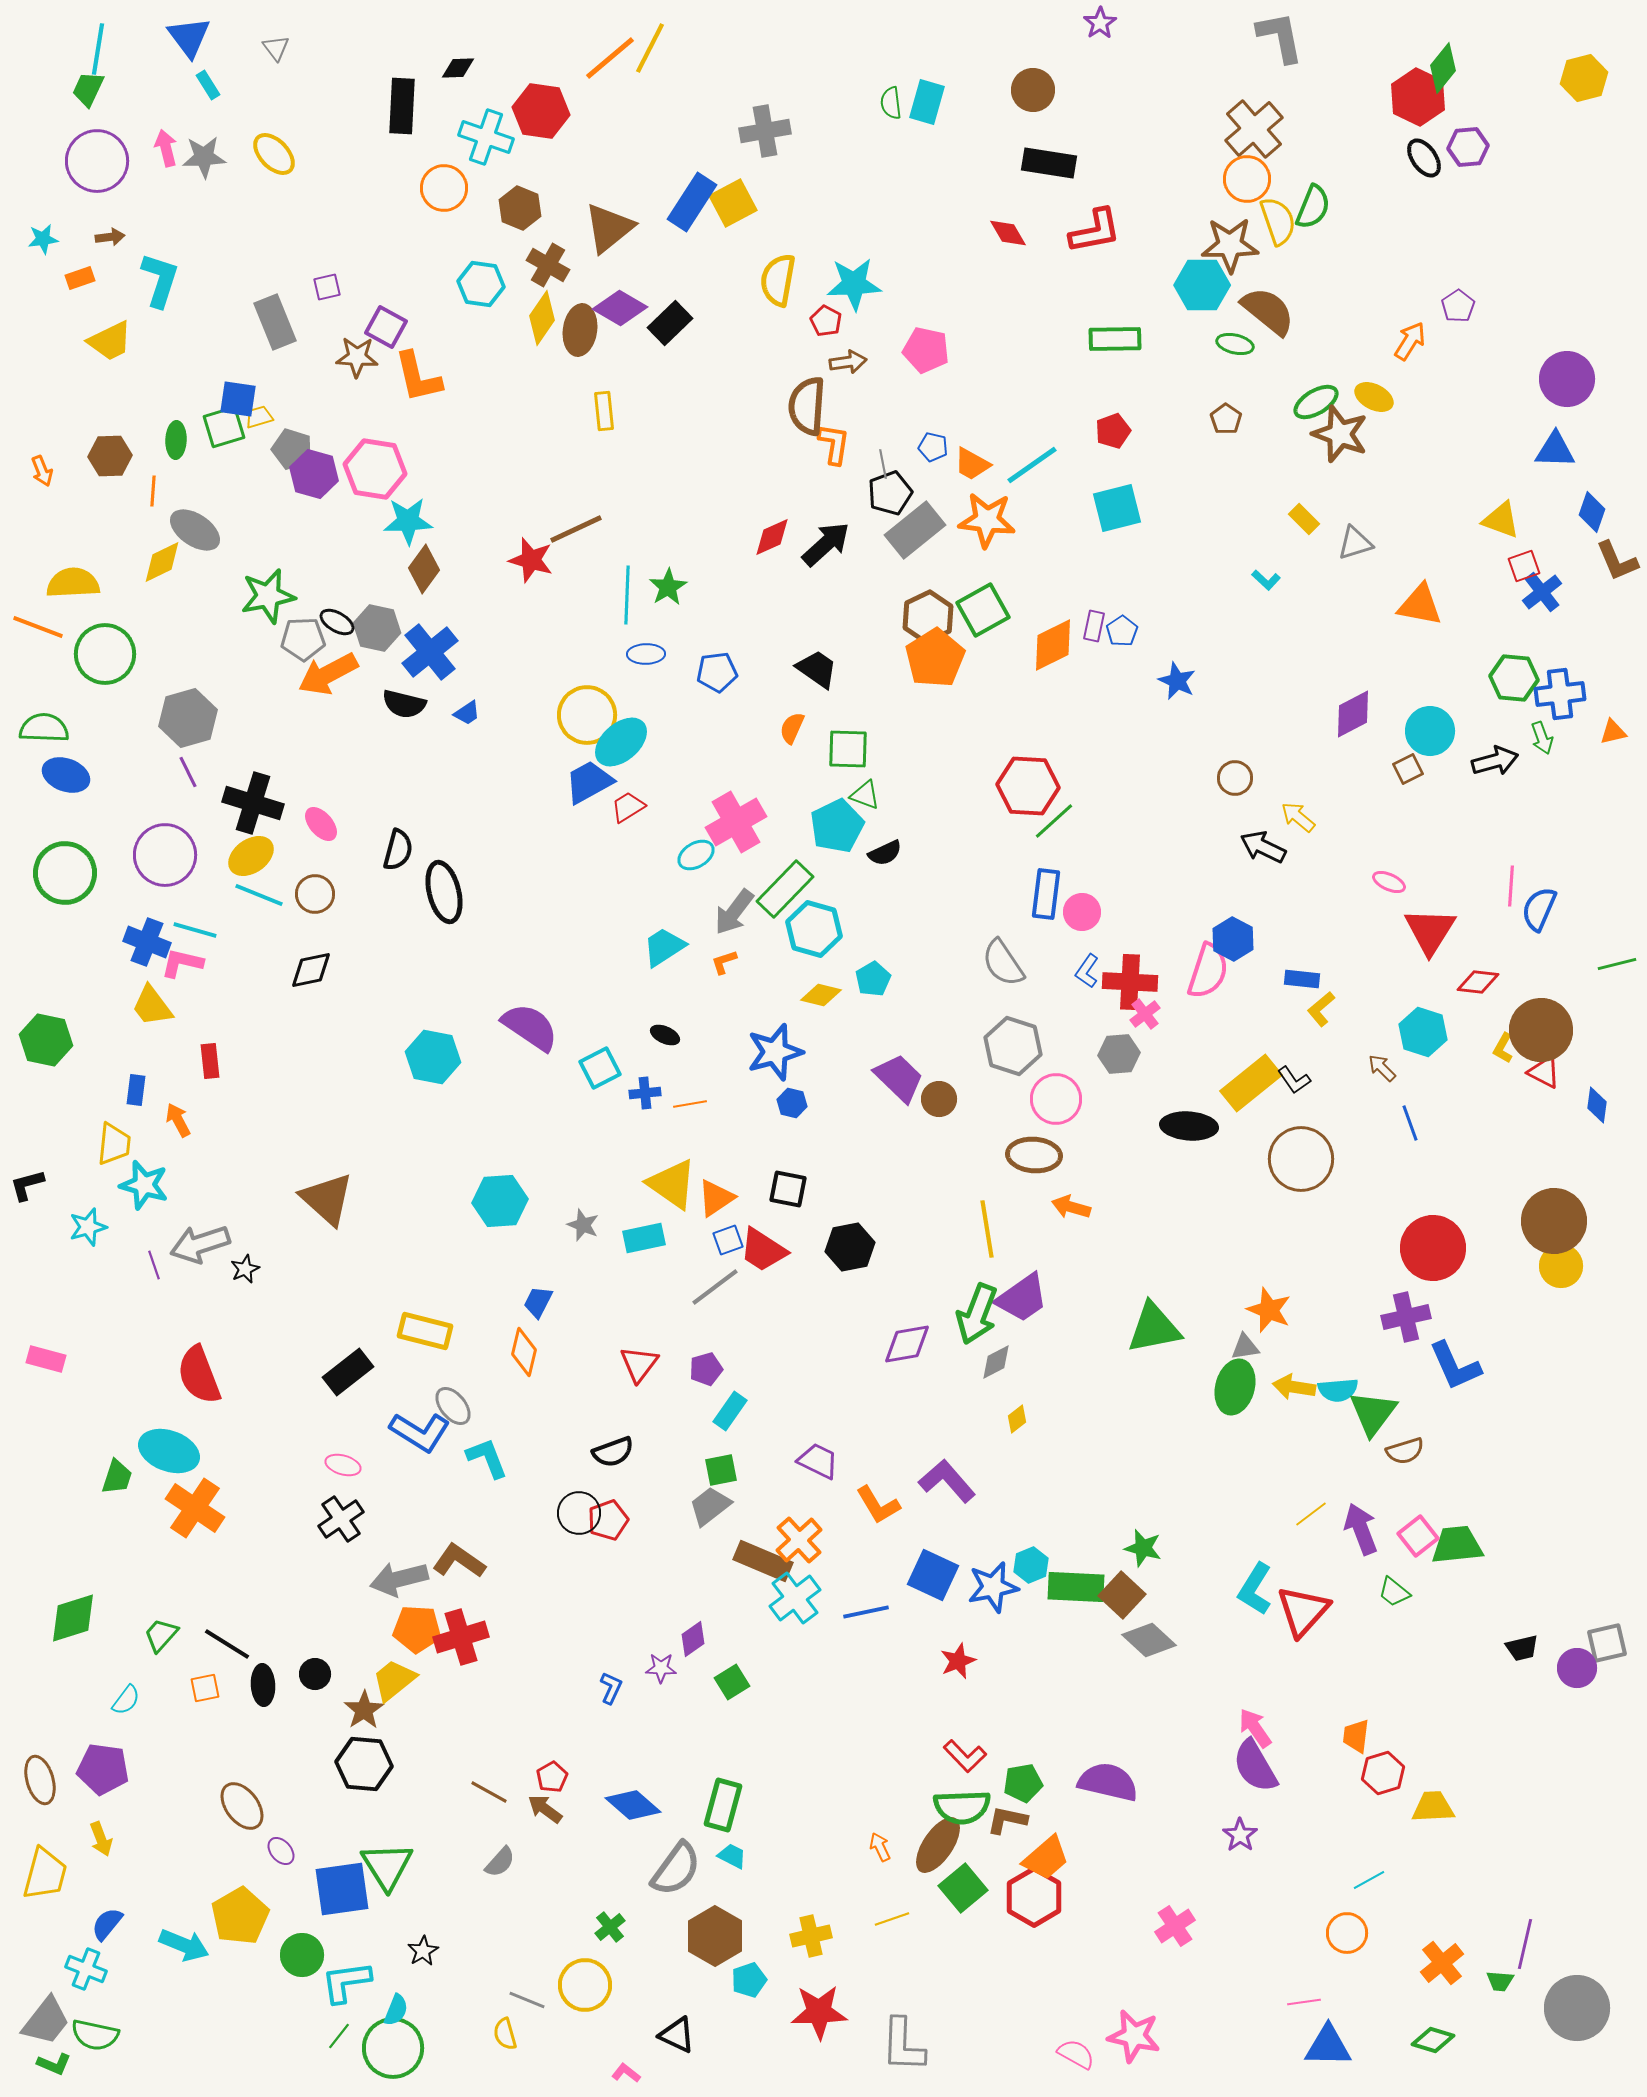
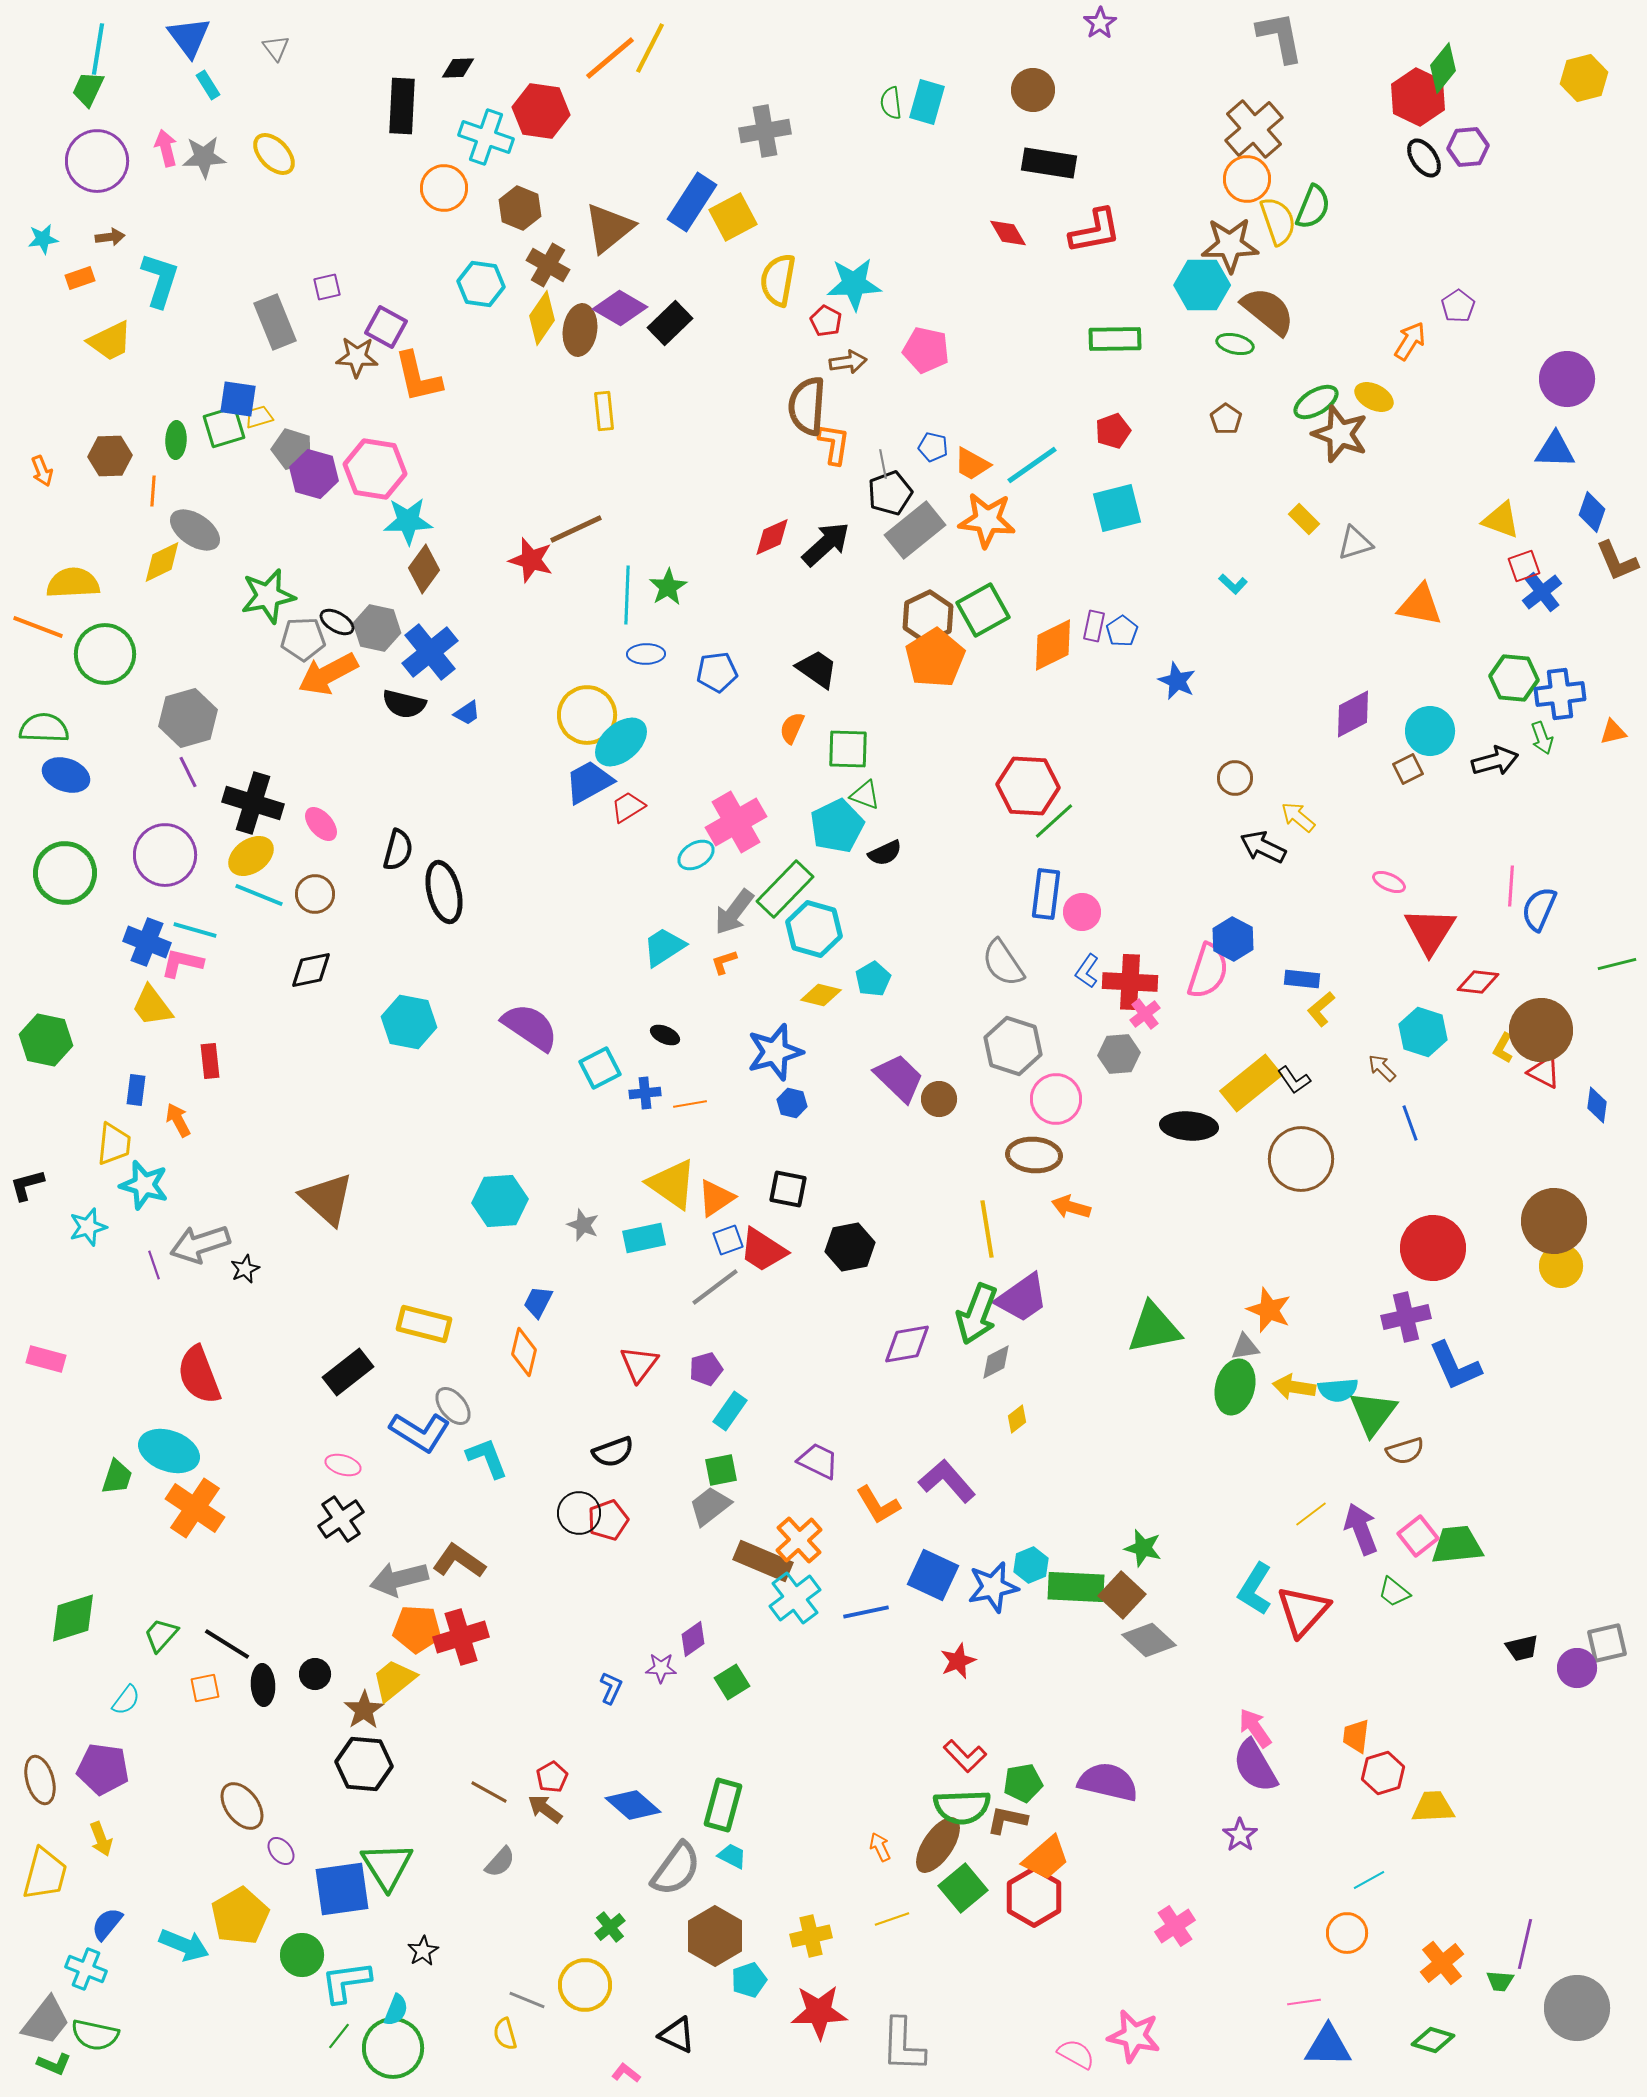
yellow square at (733, 203): moved 14 px down
cyan L-shape at (1266, 580): moved 33 px left, 4 px down
cyan hexagon at (433, 1057): moved 24 px left, 35 px up
yellow rectangle at (425, 1331): moved 1 px left, 7 px up
